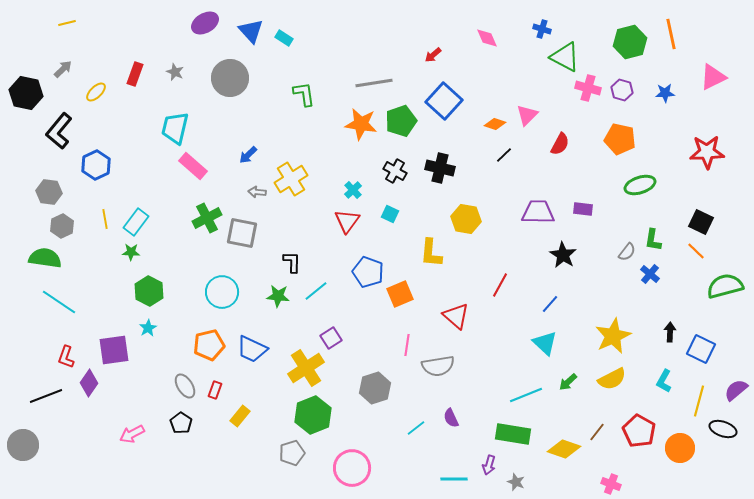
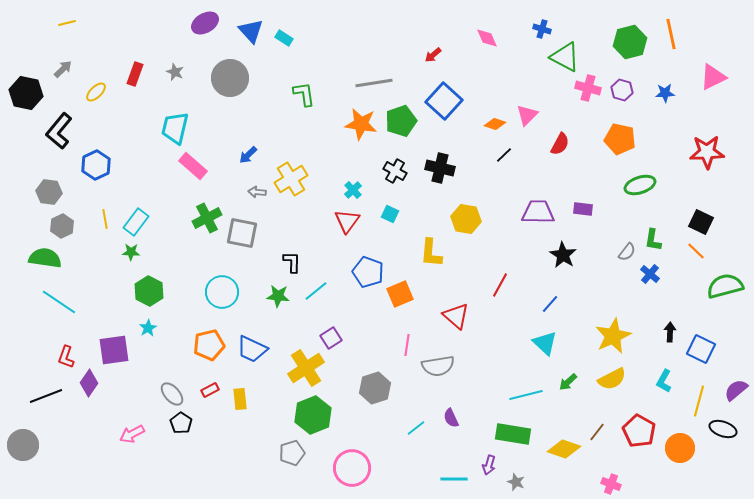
gray ellipse at (185, 386): moved 13 px left, 8 px down; rotated 10 degrees counterclockwise
red rectangle at (215, 390): moved 5 px left; rotated 42 degrees clockwise
cyan line at (526, 395): rotated 8 degrees clockwise
yellow rectangle at (240, 416): moved 17 px up; rotated 45 degrees counterclockwise
